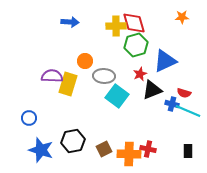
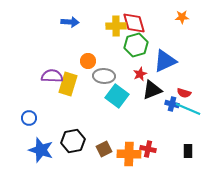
orange circle: moved 3 px right
cyan line: moved 2 px up
